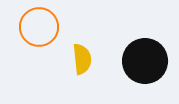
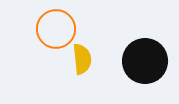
orange circle: moved 17 px right, 2 px down
